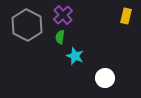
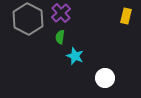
purple cross: moved 2 px left, 2 px up
gray hexagon: moved 1 px right, 6 px up
